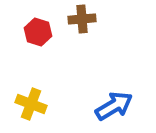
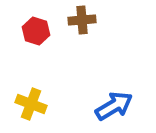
brown cross: moved 1 px down
red hexagon: moved 2 px left, 1 px up
